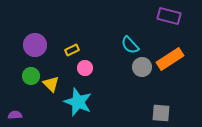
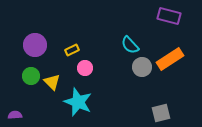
yellow triangle: moved 1 px right, 2 px up
gray square: rotated 18 degrees counterclockwise
